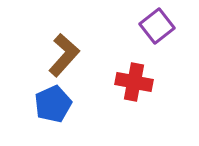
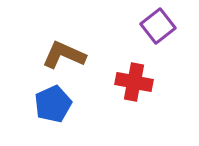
purple square: moved 1 px right
brown L-shape: rotated 108 degrees counterclockwise
